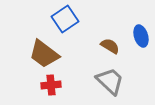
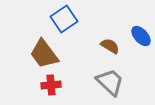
blue square: moved 1 px left
blue ellipse: rotated 25 degrees counterclockwise
brown trapezoid: rotated 16 degrees clockwise
gray trapezoid: moved 1 px down
